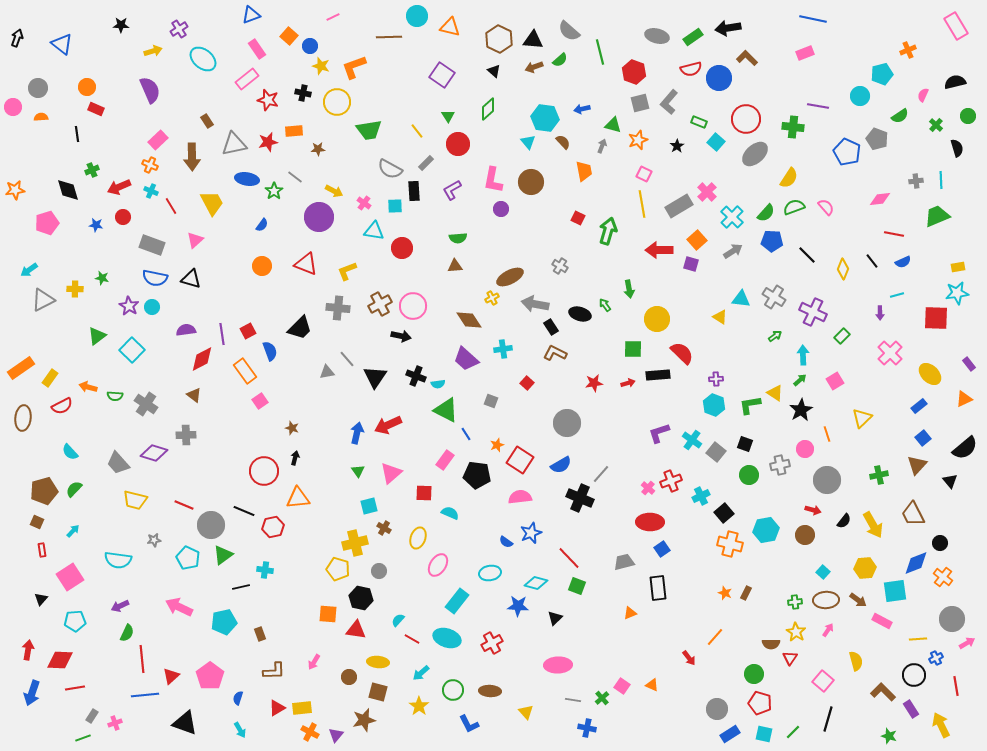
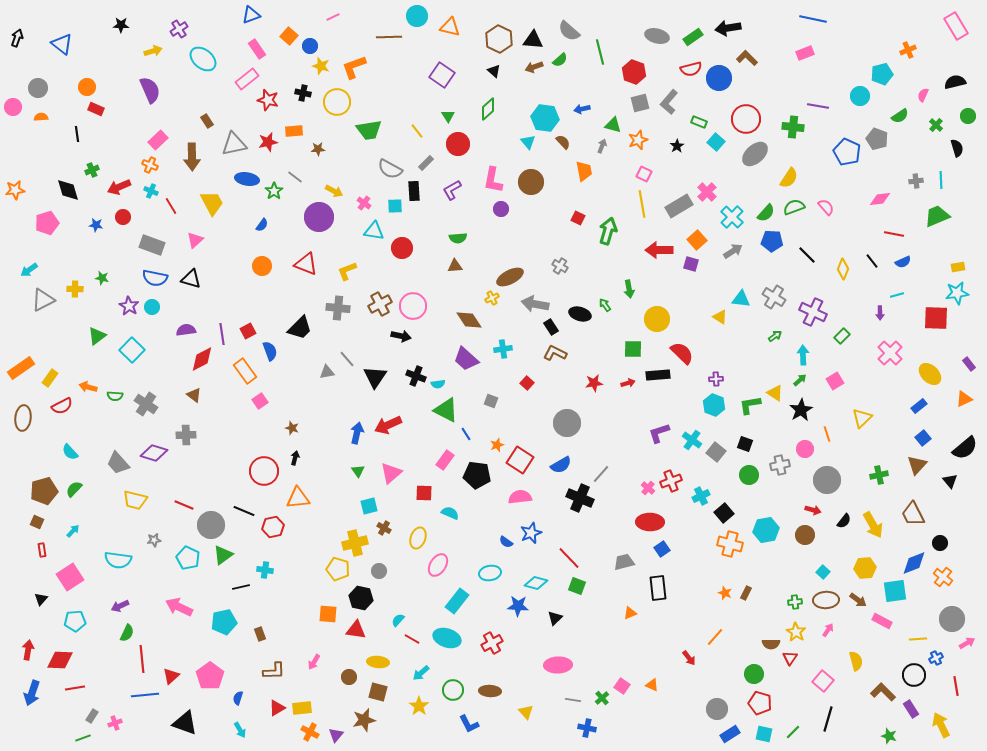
blue diamond at (916, 563): moved 2 px left
